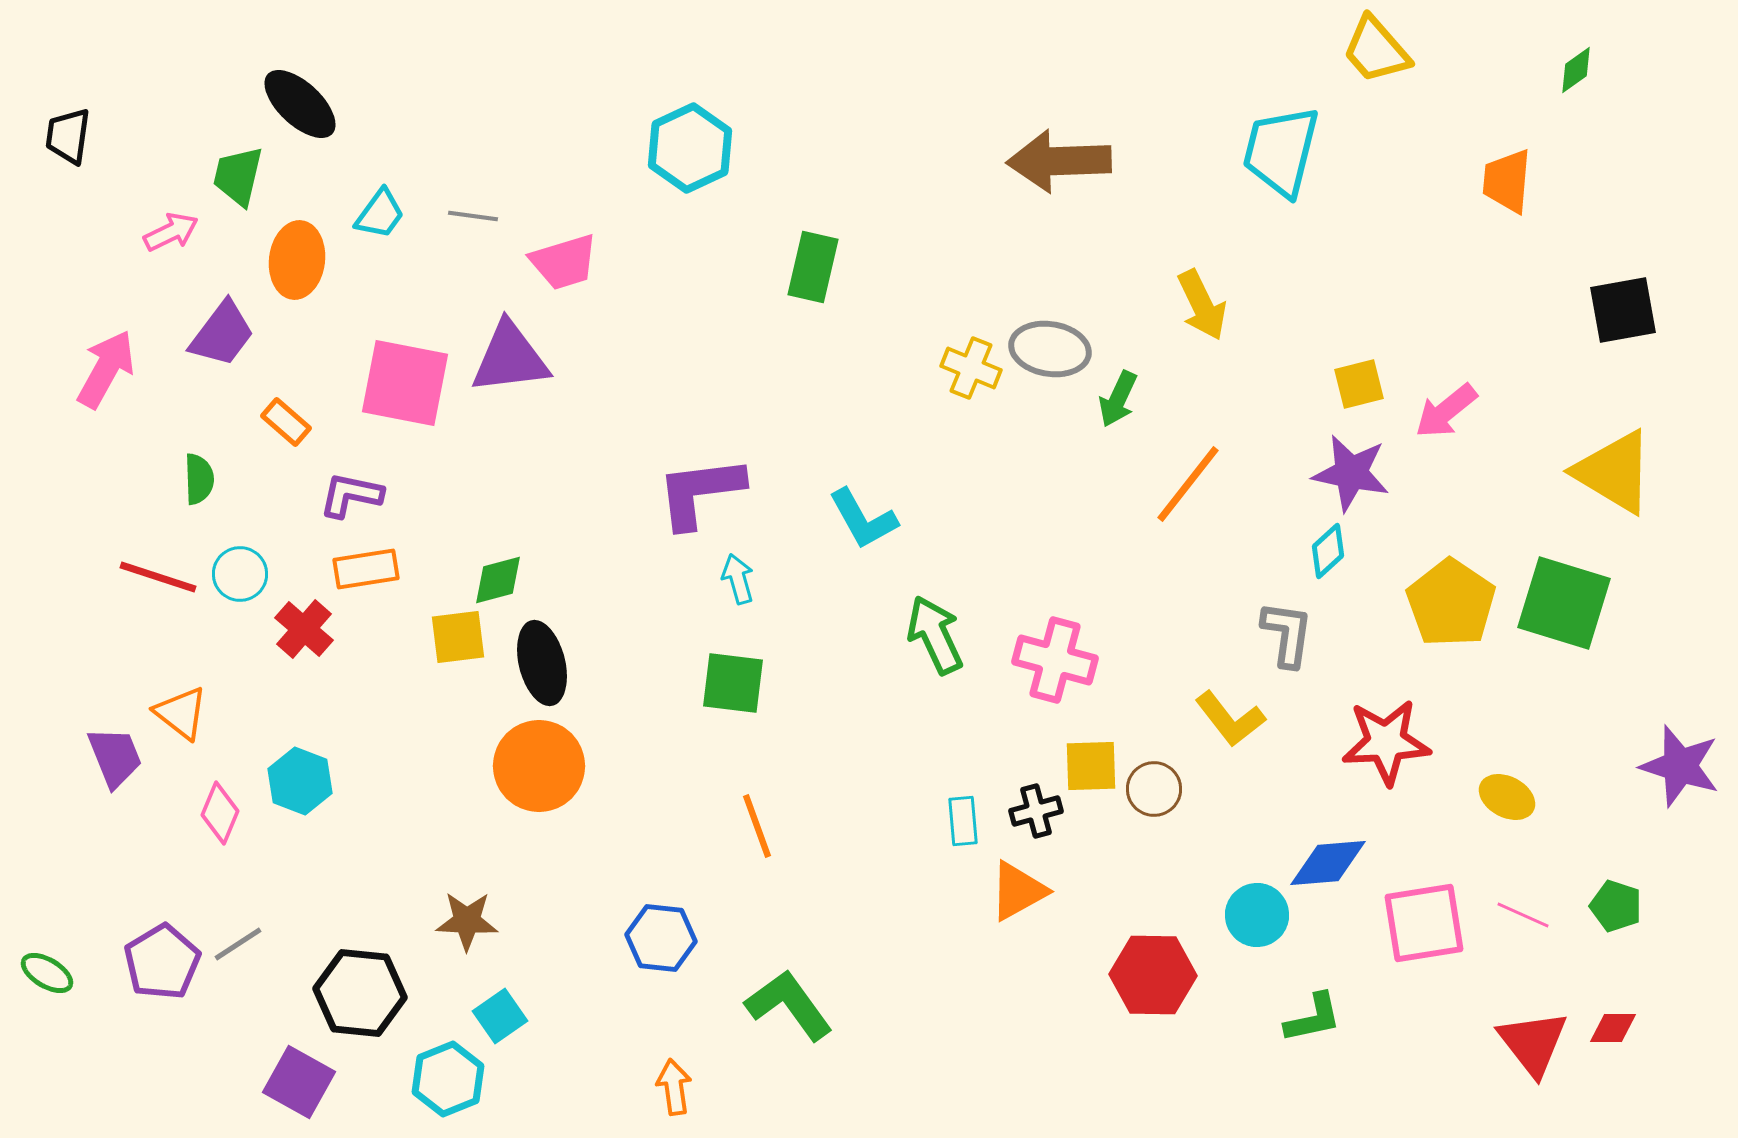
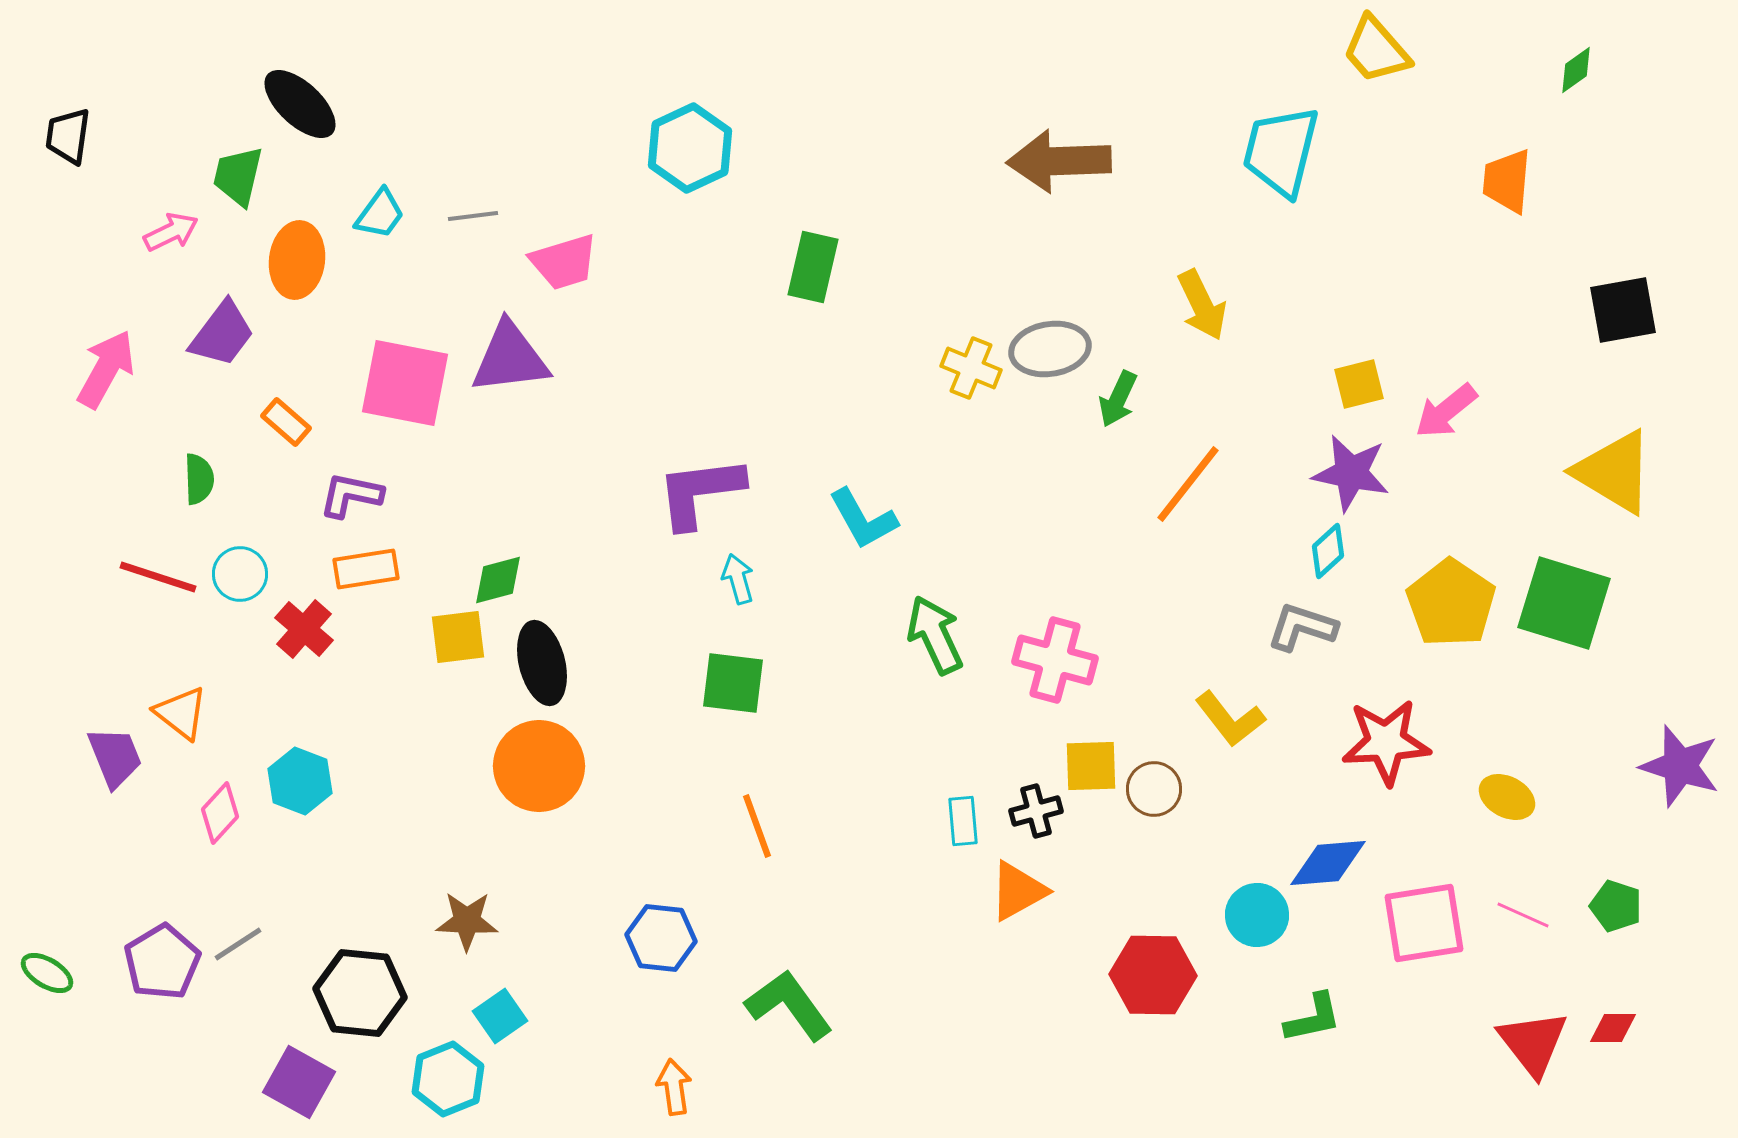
gray line at (473, 216): rotated 15 degrees counterclockwise
gray ellipse at (1050, 349): rotated 18 degrees counterclockwise
gray L-shape at (1287, 634): moved 15 px right, 7 px up; rotated 80 degrees counterclockwise
pink diamond at (220, 813): rotated 20 degrees clockwise
